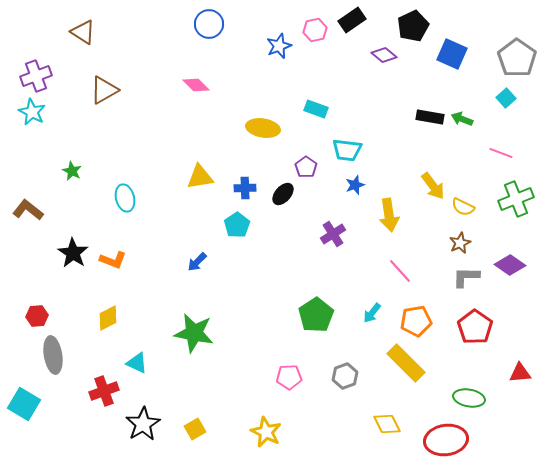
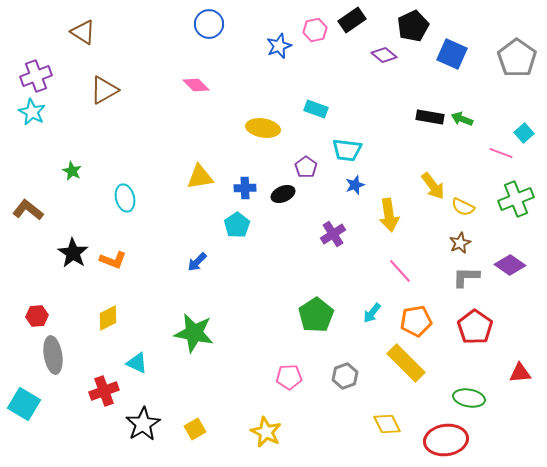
cyan square at (506, 98): moved 18 px right, 35 px down
black ellipse at (283, 194): rotated 25 degrees clockwise
